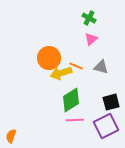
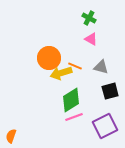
pink triangle: rotated 48 degrees counterclockwise
orange line: moved 1 px left
black square: moved 1 px left, 11 px up
pink line: moved 1 px left, 3 px up; rotated 18 degrees counterclockwise
purple square: moved 1 px left
